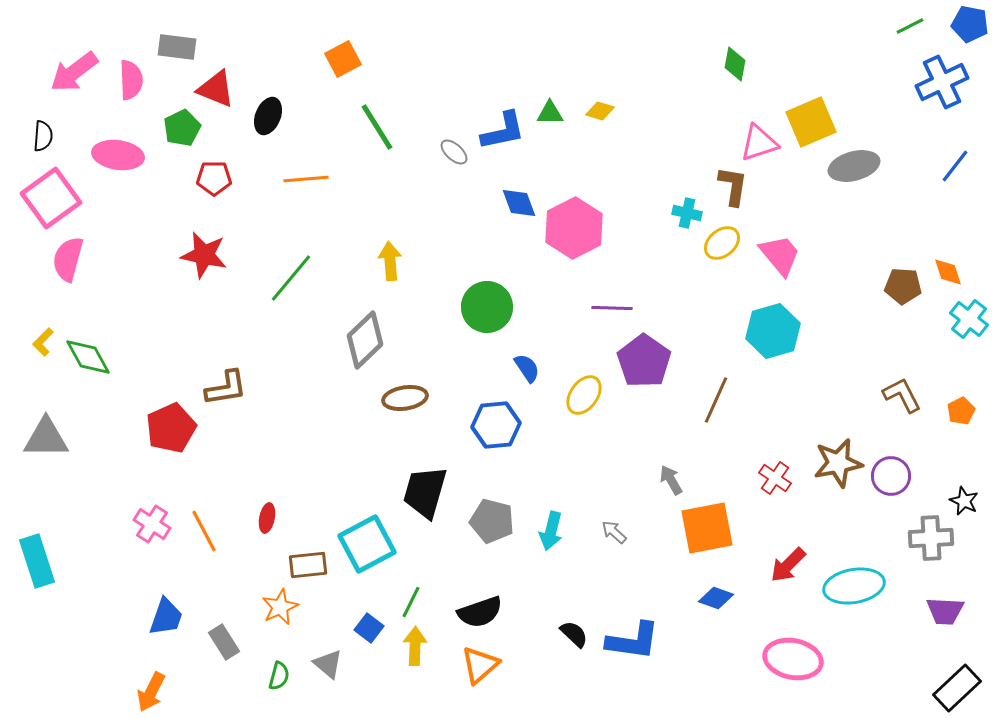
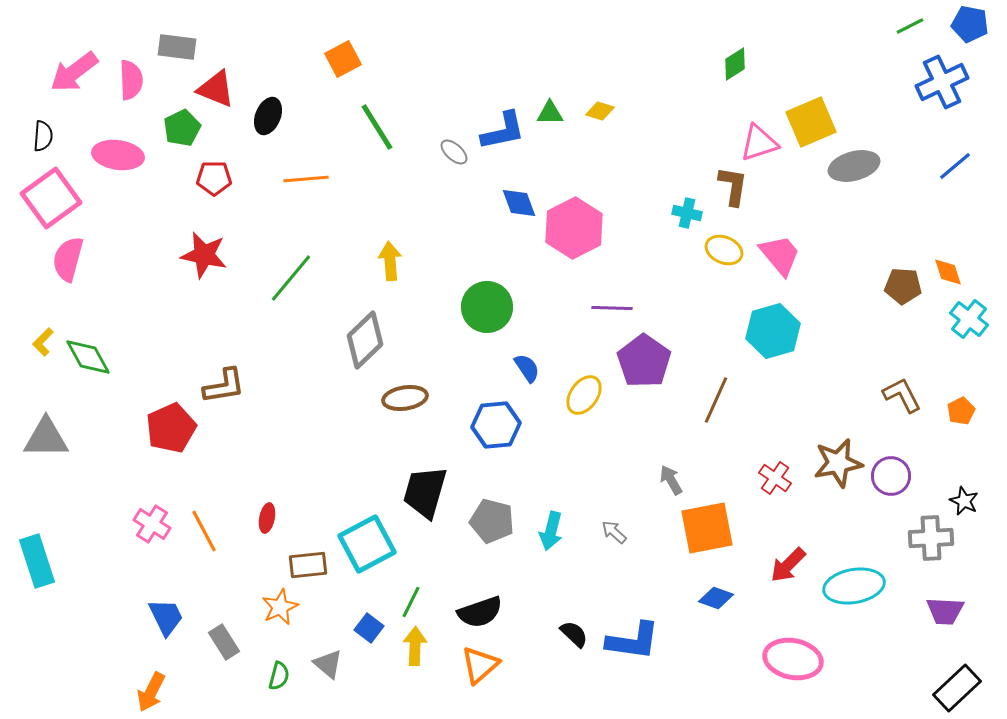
green diamond at (735, 64): rotated 48 degrees clockwise
blue line at (955, 166): rotated 12 degrees clockwise
yellow ellipse at (722, 243): moved 2 px right, 7 px down; rotated 63 degrees clockwise
brown L-shape at (226, 388): moved 2 px left, 2 px up
blue trapezoid at (166, 617): rotated 45 degrees counterclockwise
